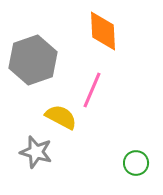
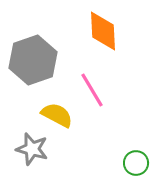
pink line: rotated 54 degrees counterclockwise
yellow semicircle: moved 4 px left, 2 px up
gray star: moved 4 px left, 3 px up
